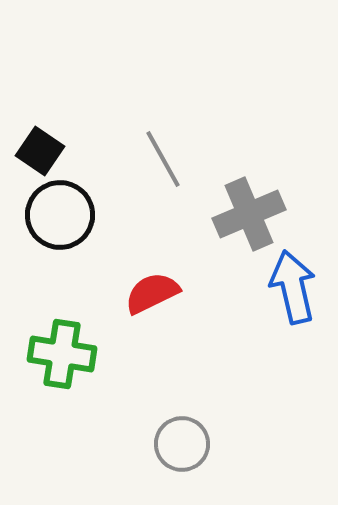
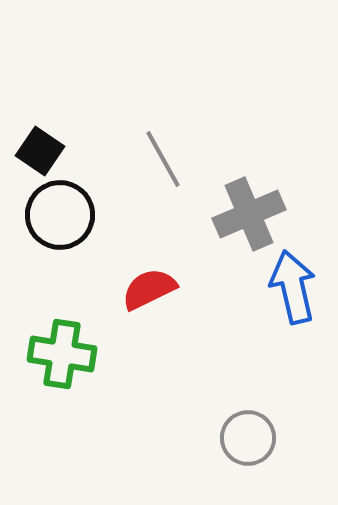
red semicircle: moved 3 px left, 4 px up
gray circle: moved 66 px right, 6 px up
